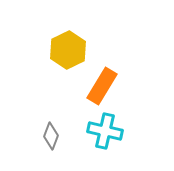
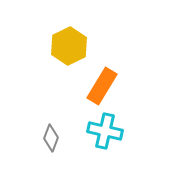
yellow hexagon: moved 1 px right, 4 px up
gray diamond: moved 2 px down
